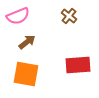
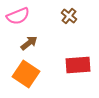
brown arrow: moved 2 px right, 1 px down
orange square: rotated 24 degrees clockwise
